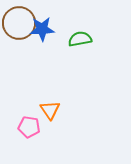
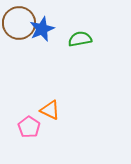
blue star: rotated 20 degrees counterclockwise
orange triangle: rotated 30 degrees counterclockwise
pink pentagon: rotated 25 degrees clockwise
